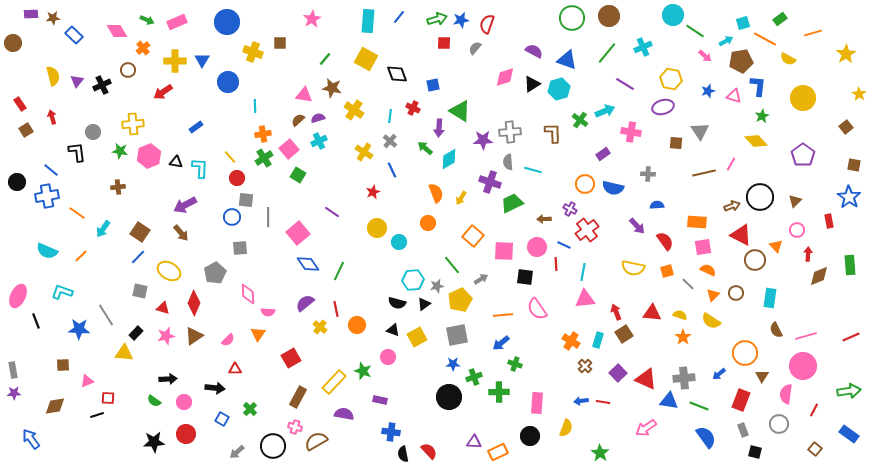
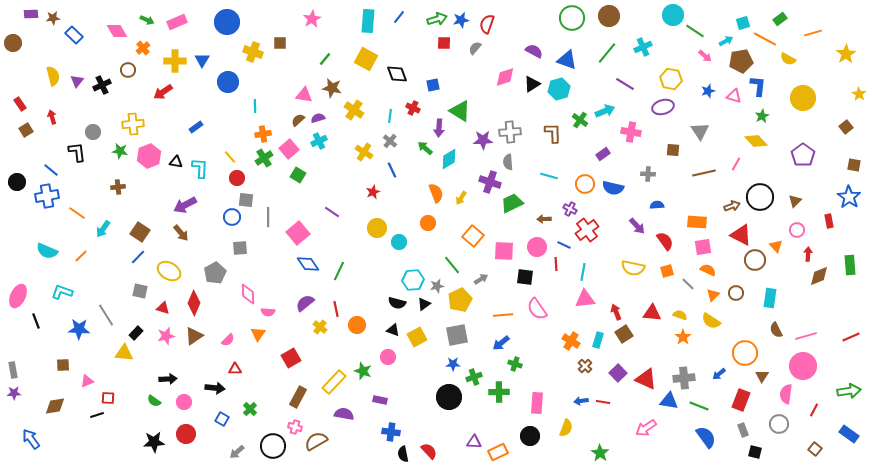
brown square at (676, 143): moved 3 px left, 7 px down
pink line at (731, 164): moved 5 px right
cyan line at (533, 170): moved 16 px right, 6 px down
